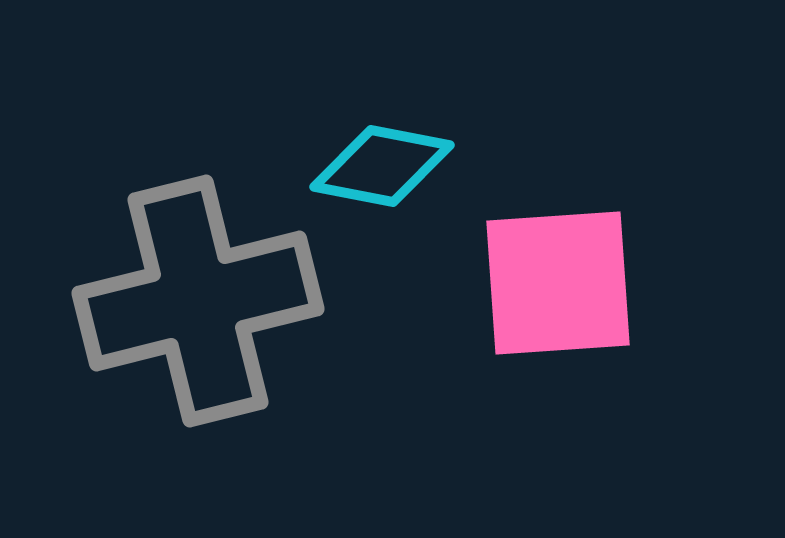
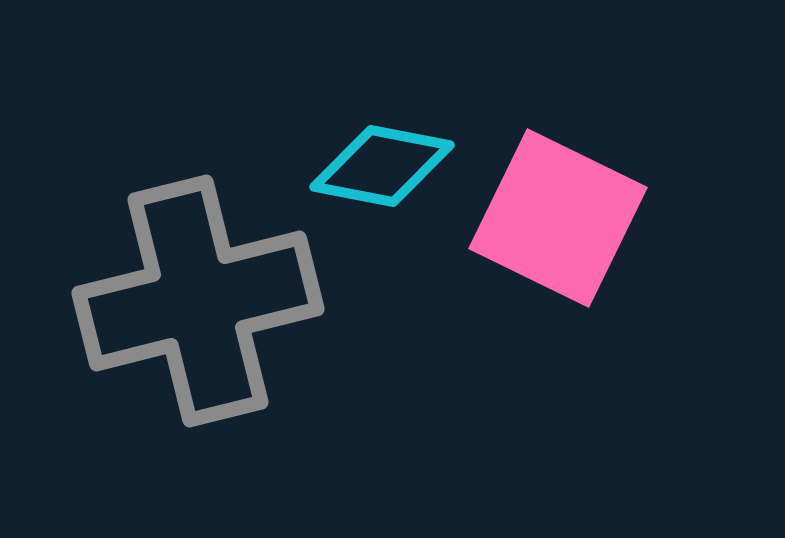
pink square: moved 65 px up; rotated 30 degrees clockwise
